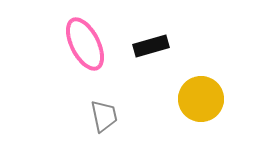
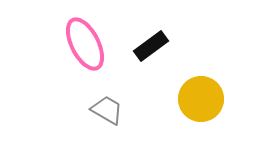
black rectangle: rotated 20 degrees counterclockwise
gray trapezoid: moved 3 px right, 6 px up; rotated 48 degrees counterclockwise
